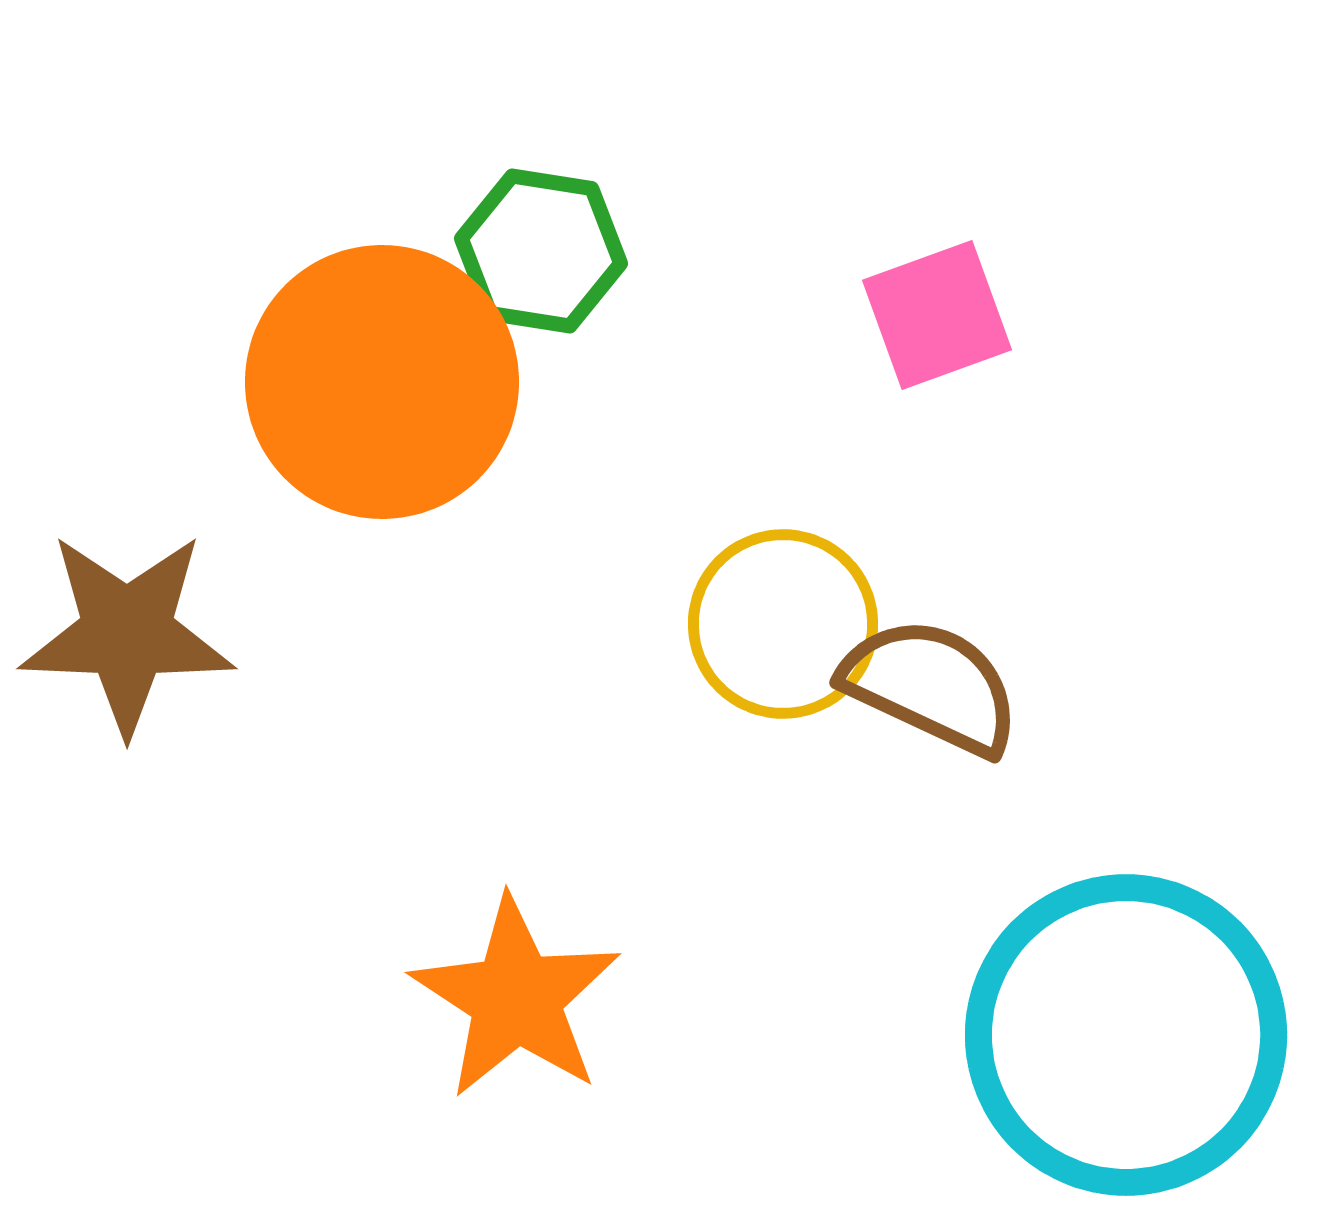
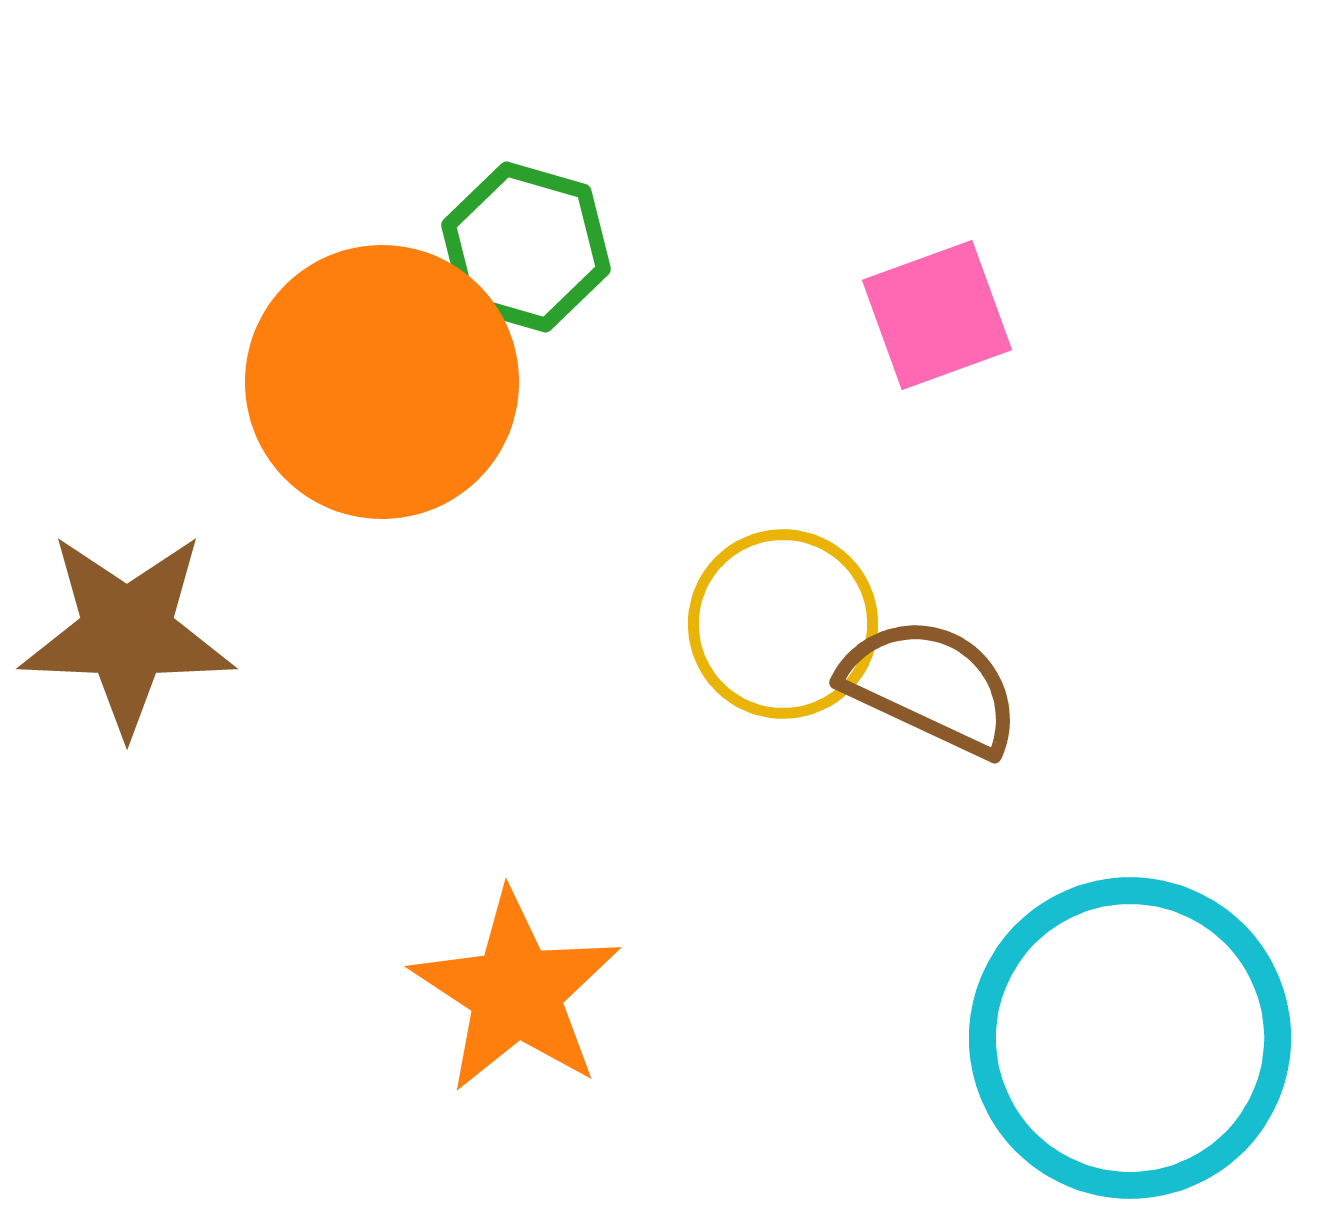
green hexagon: moved 15 px left, 4 px up; rotated 7 degrees clockwise
orange star: moved 6 px up
cyan circle: moved 4 px right, 3 px down
